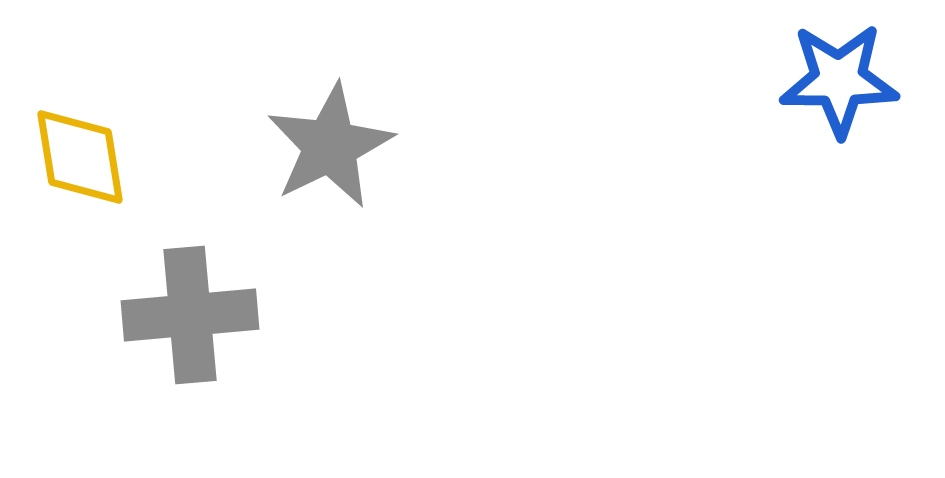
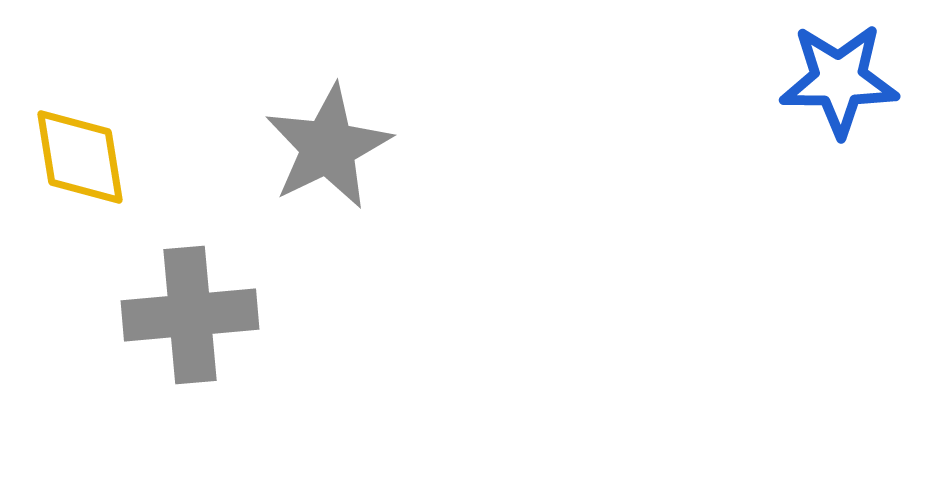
gray star: moved 2 px left, 1 px down
